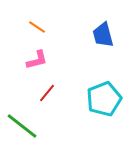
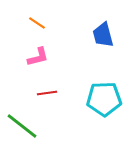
orange line: moved 4 px up
pink L-shape: moved 1 px right, 3 px up
red line: rotated 42 degrees clockwise
cyan pentagon: rotated 20 degrees clockwise
